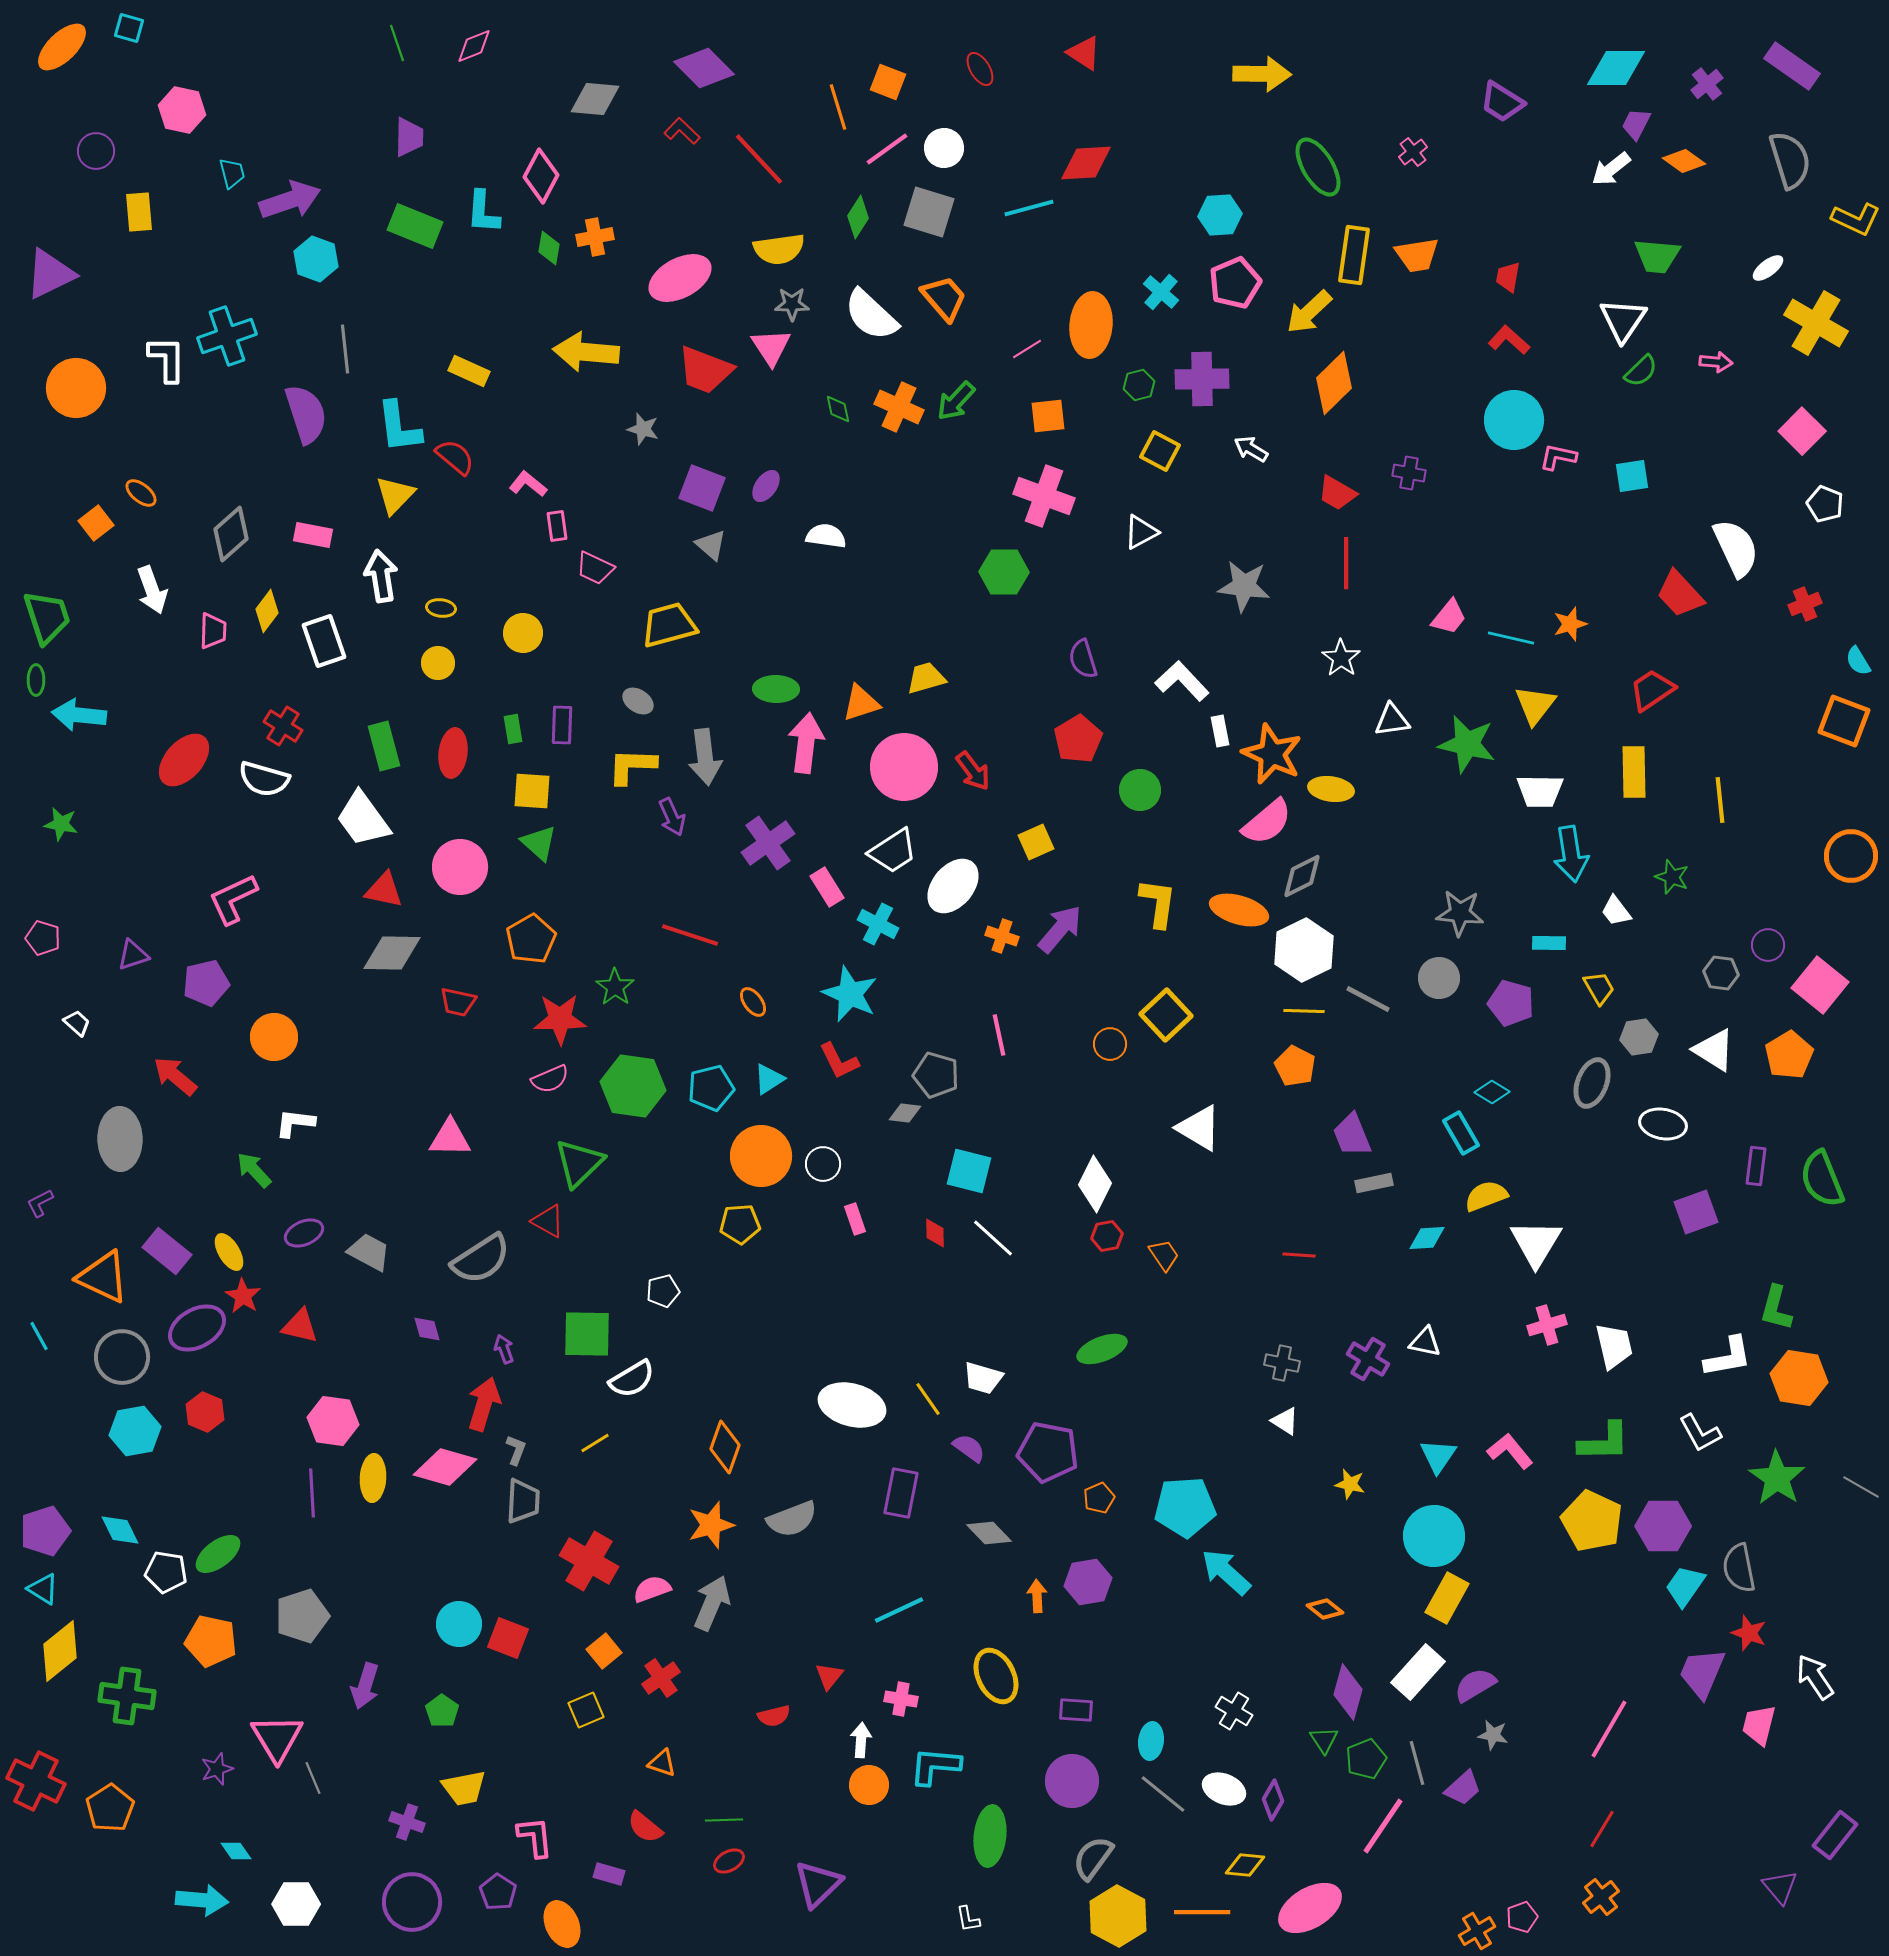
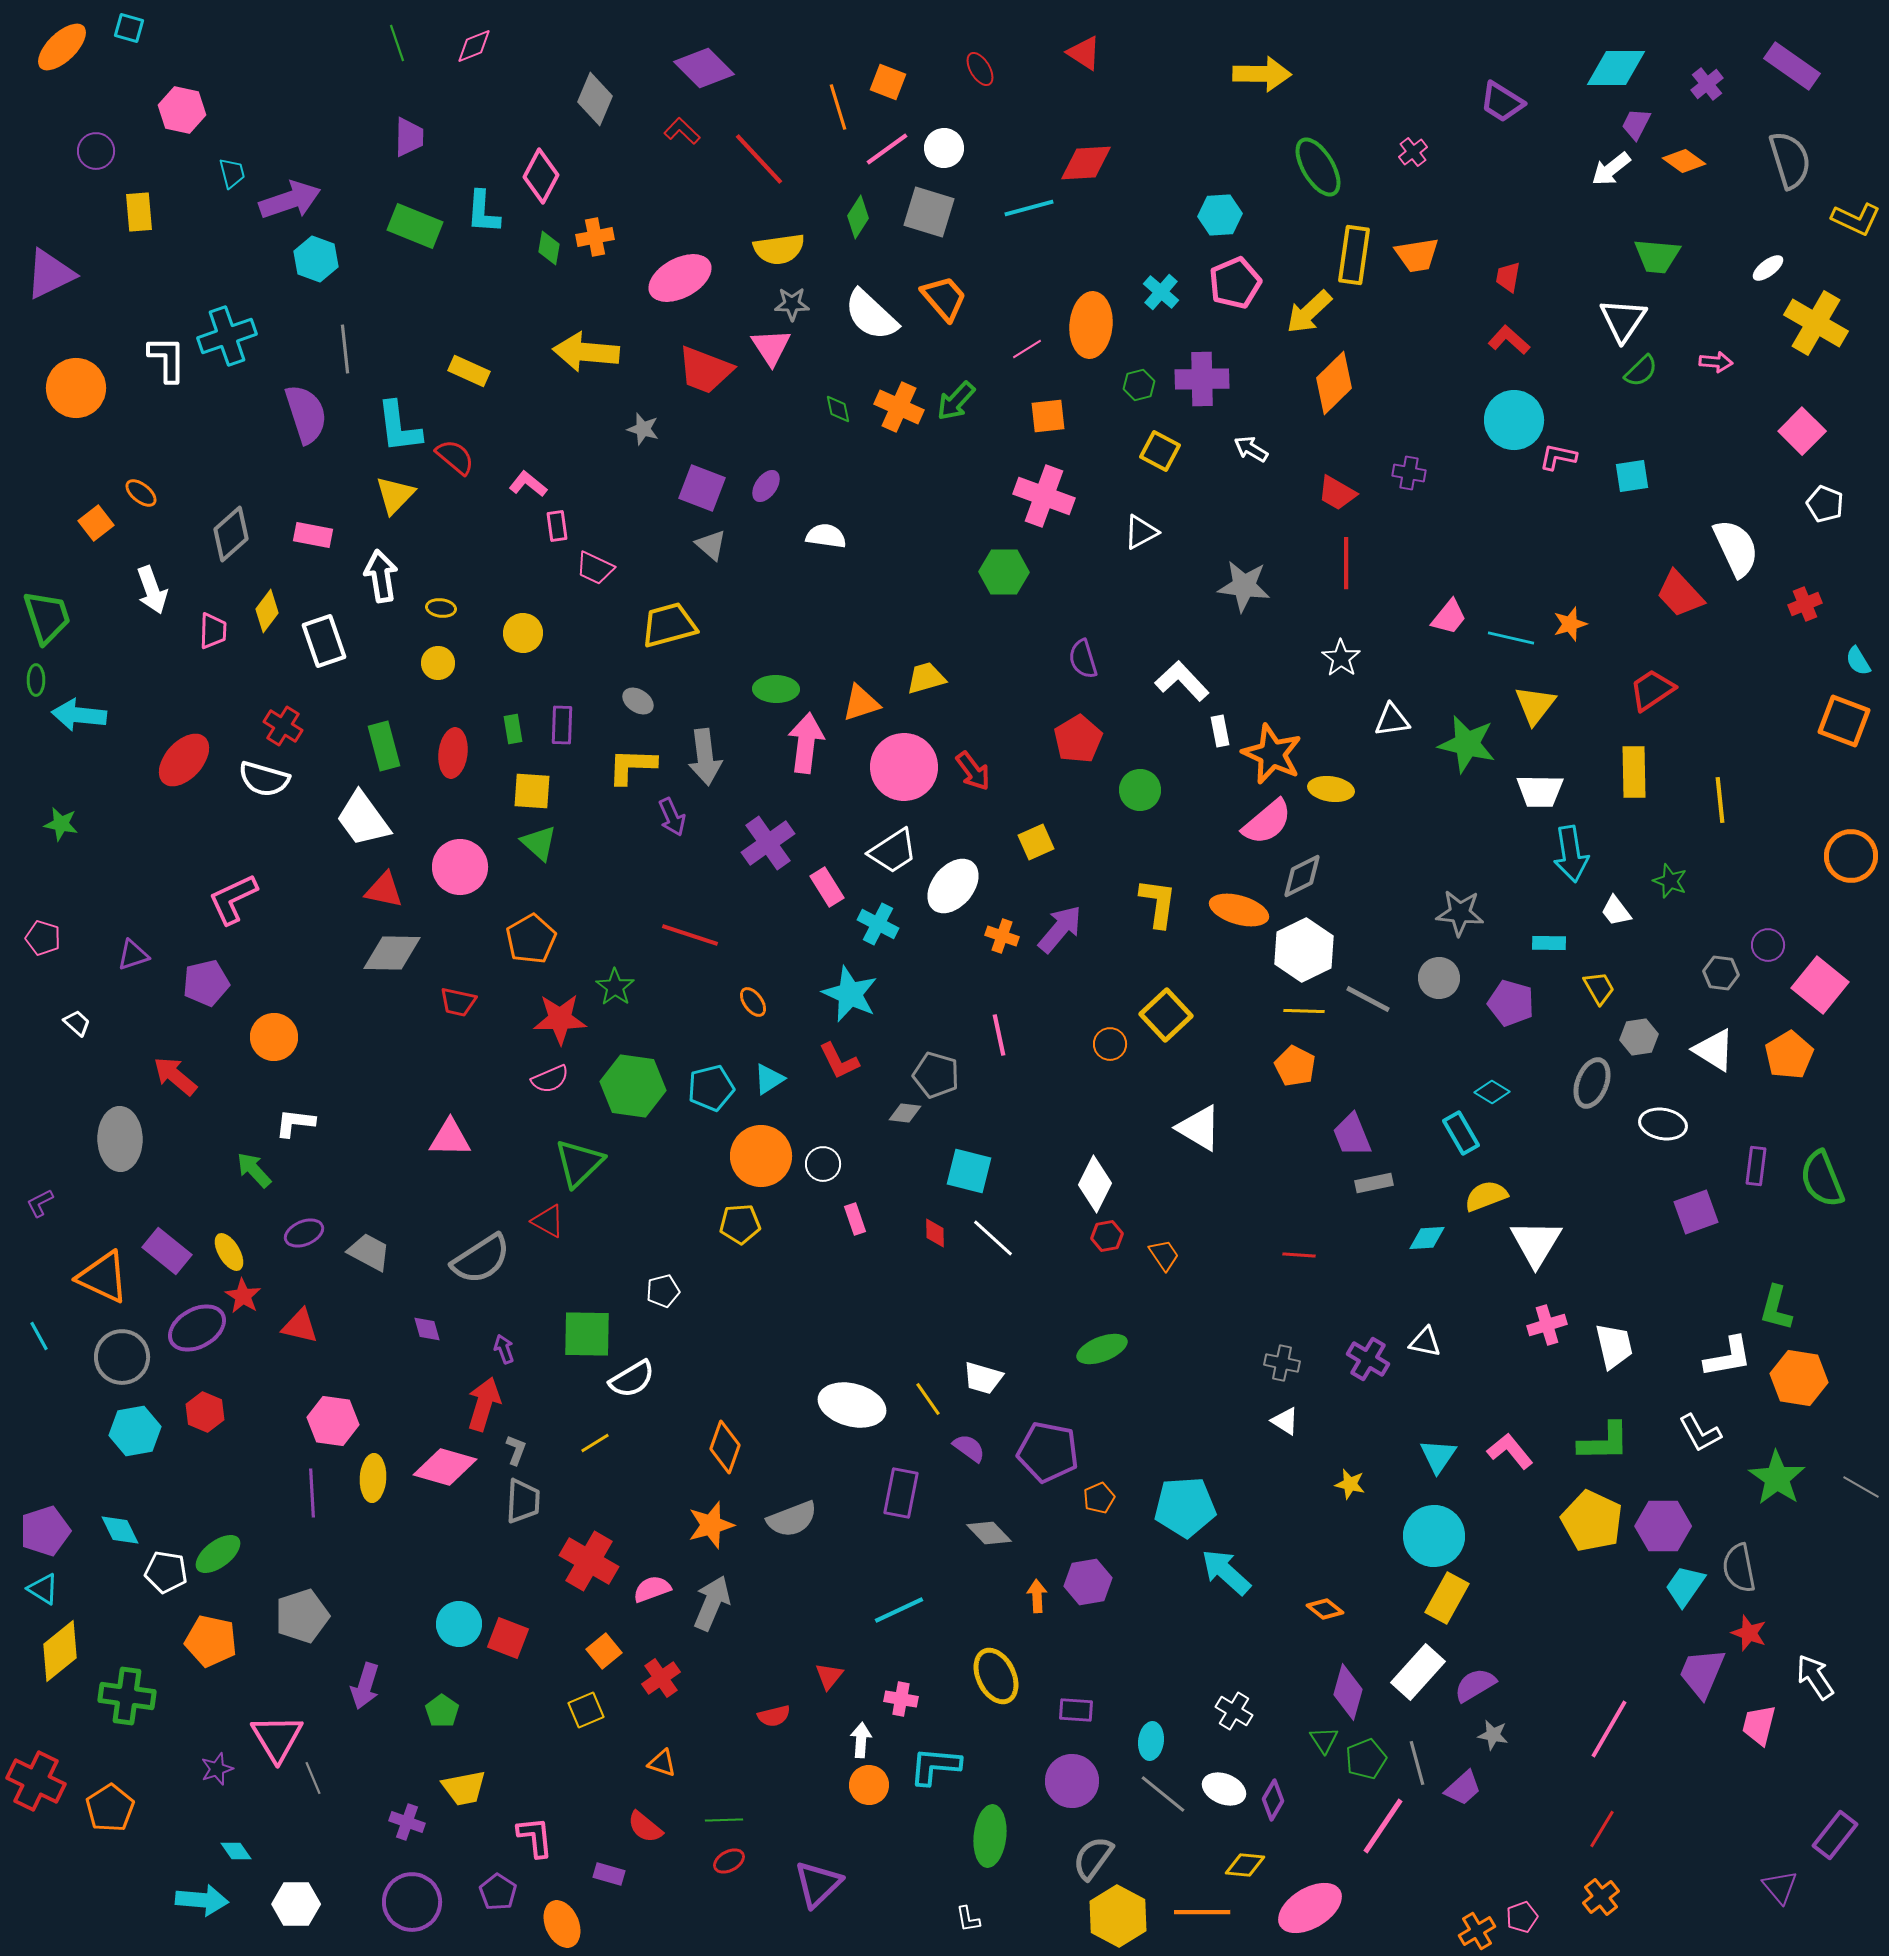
gray diamond at (595, 99): rotated 72 degrees counterclockwise
green star at (1672, 877): moved 2 px left, 4 px down
